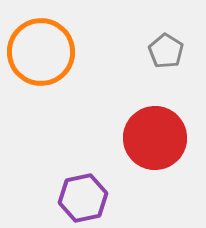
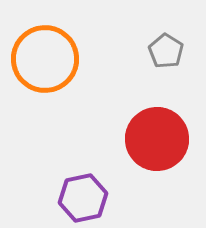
orange circle: moved 4 px right, 7 px down
red circle: moved 2 px right, 1 px down
